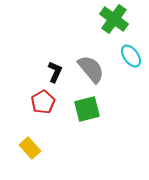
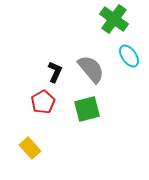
cyan ellipse: moved 2 px left
